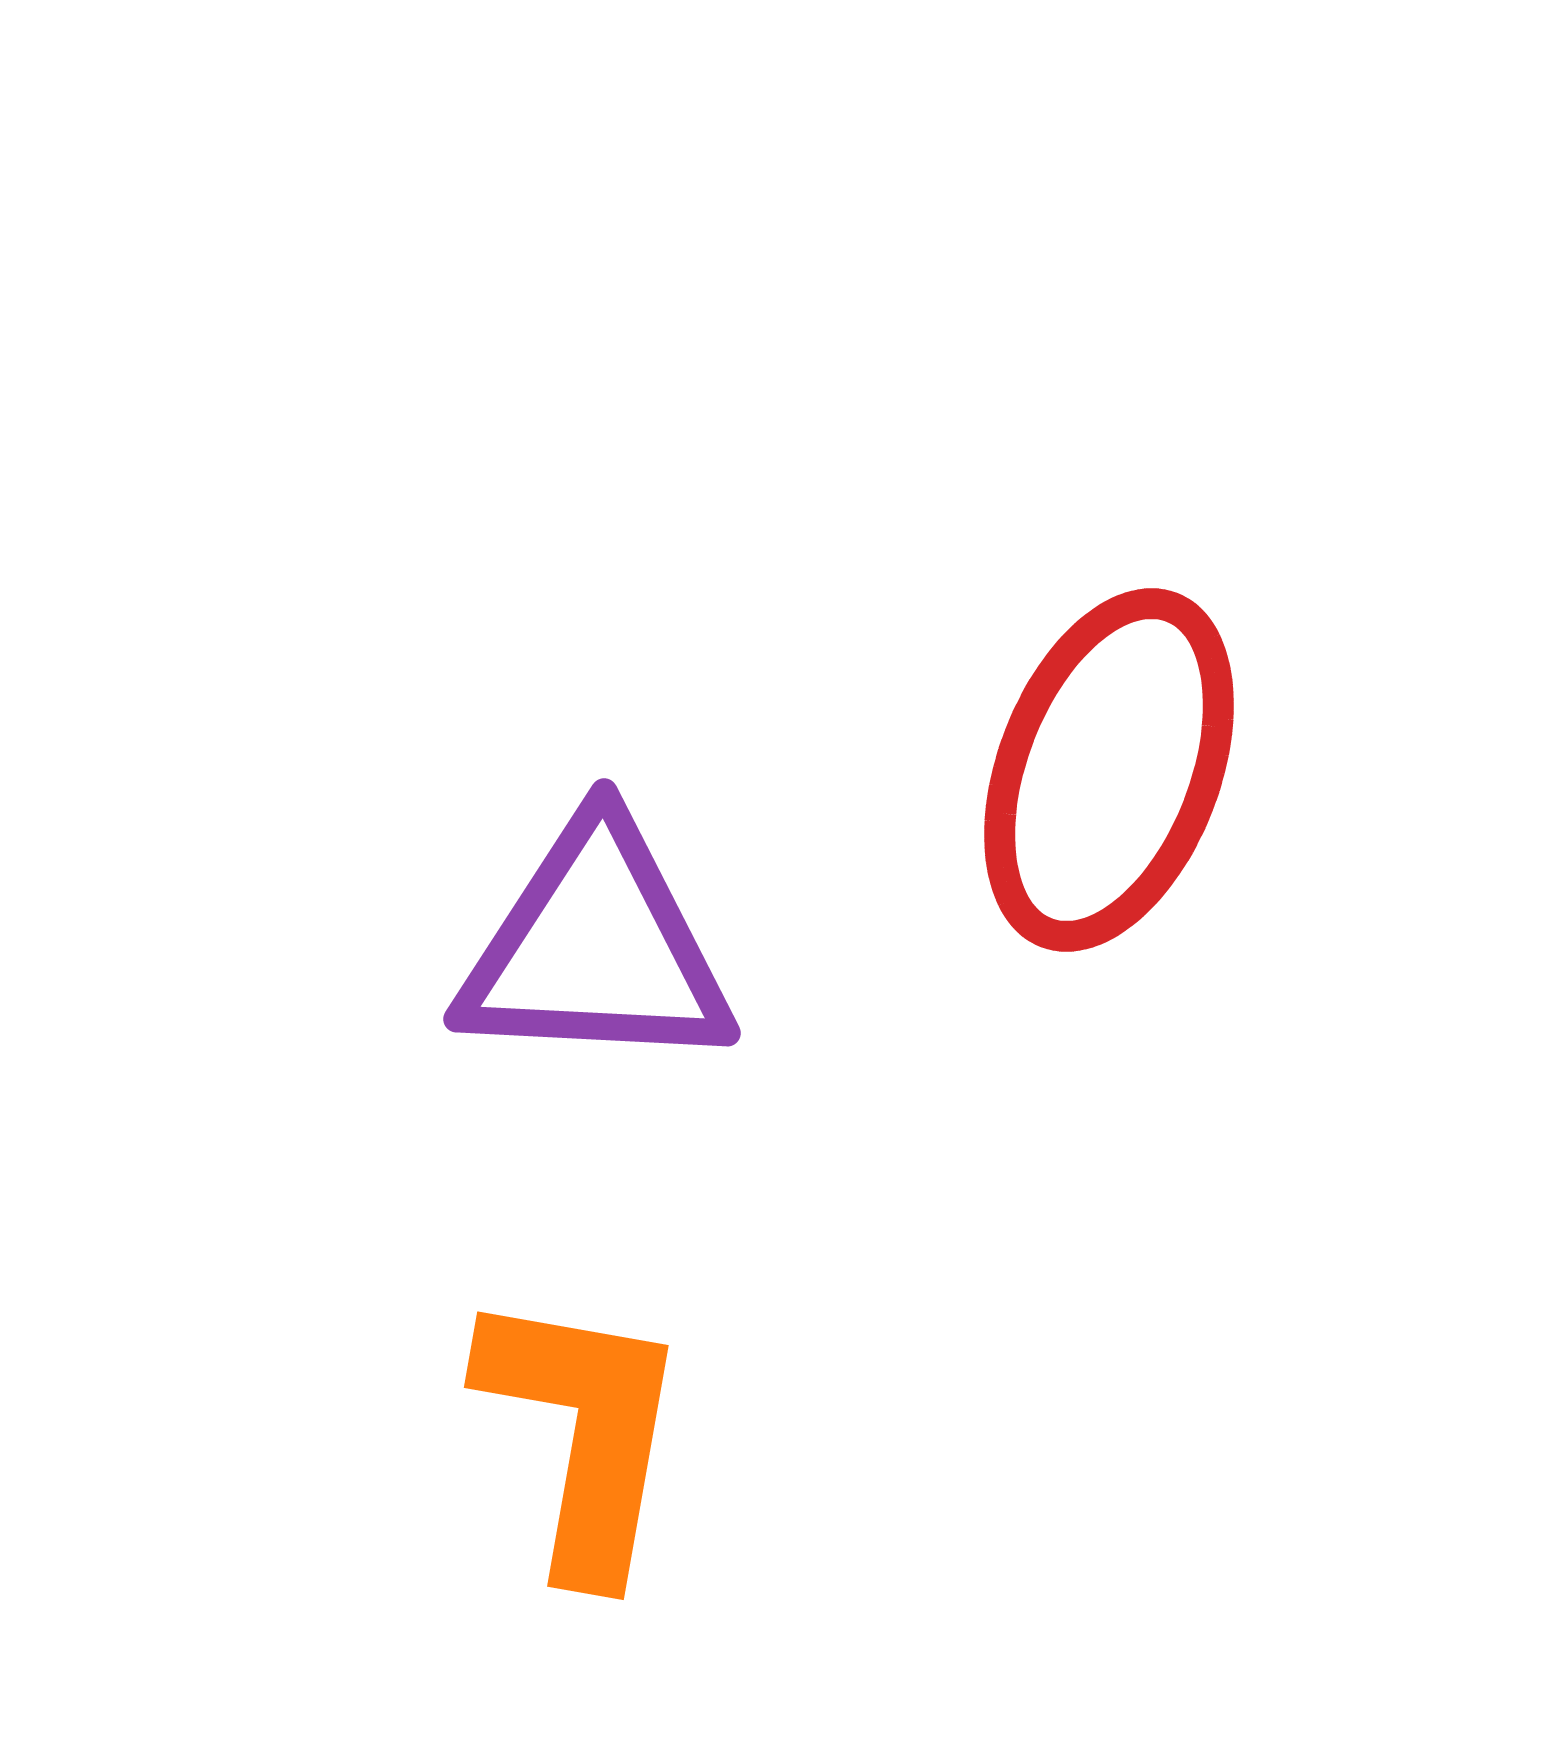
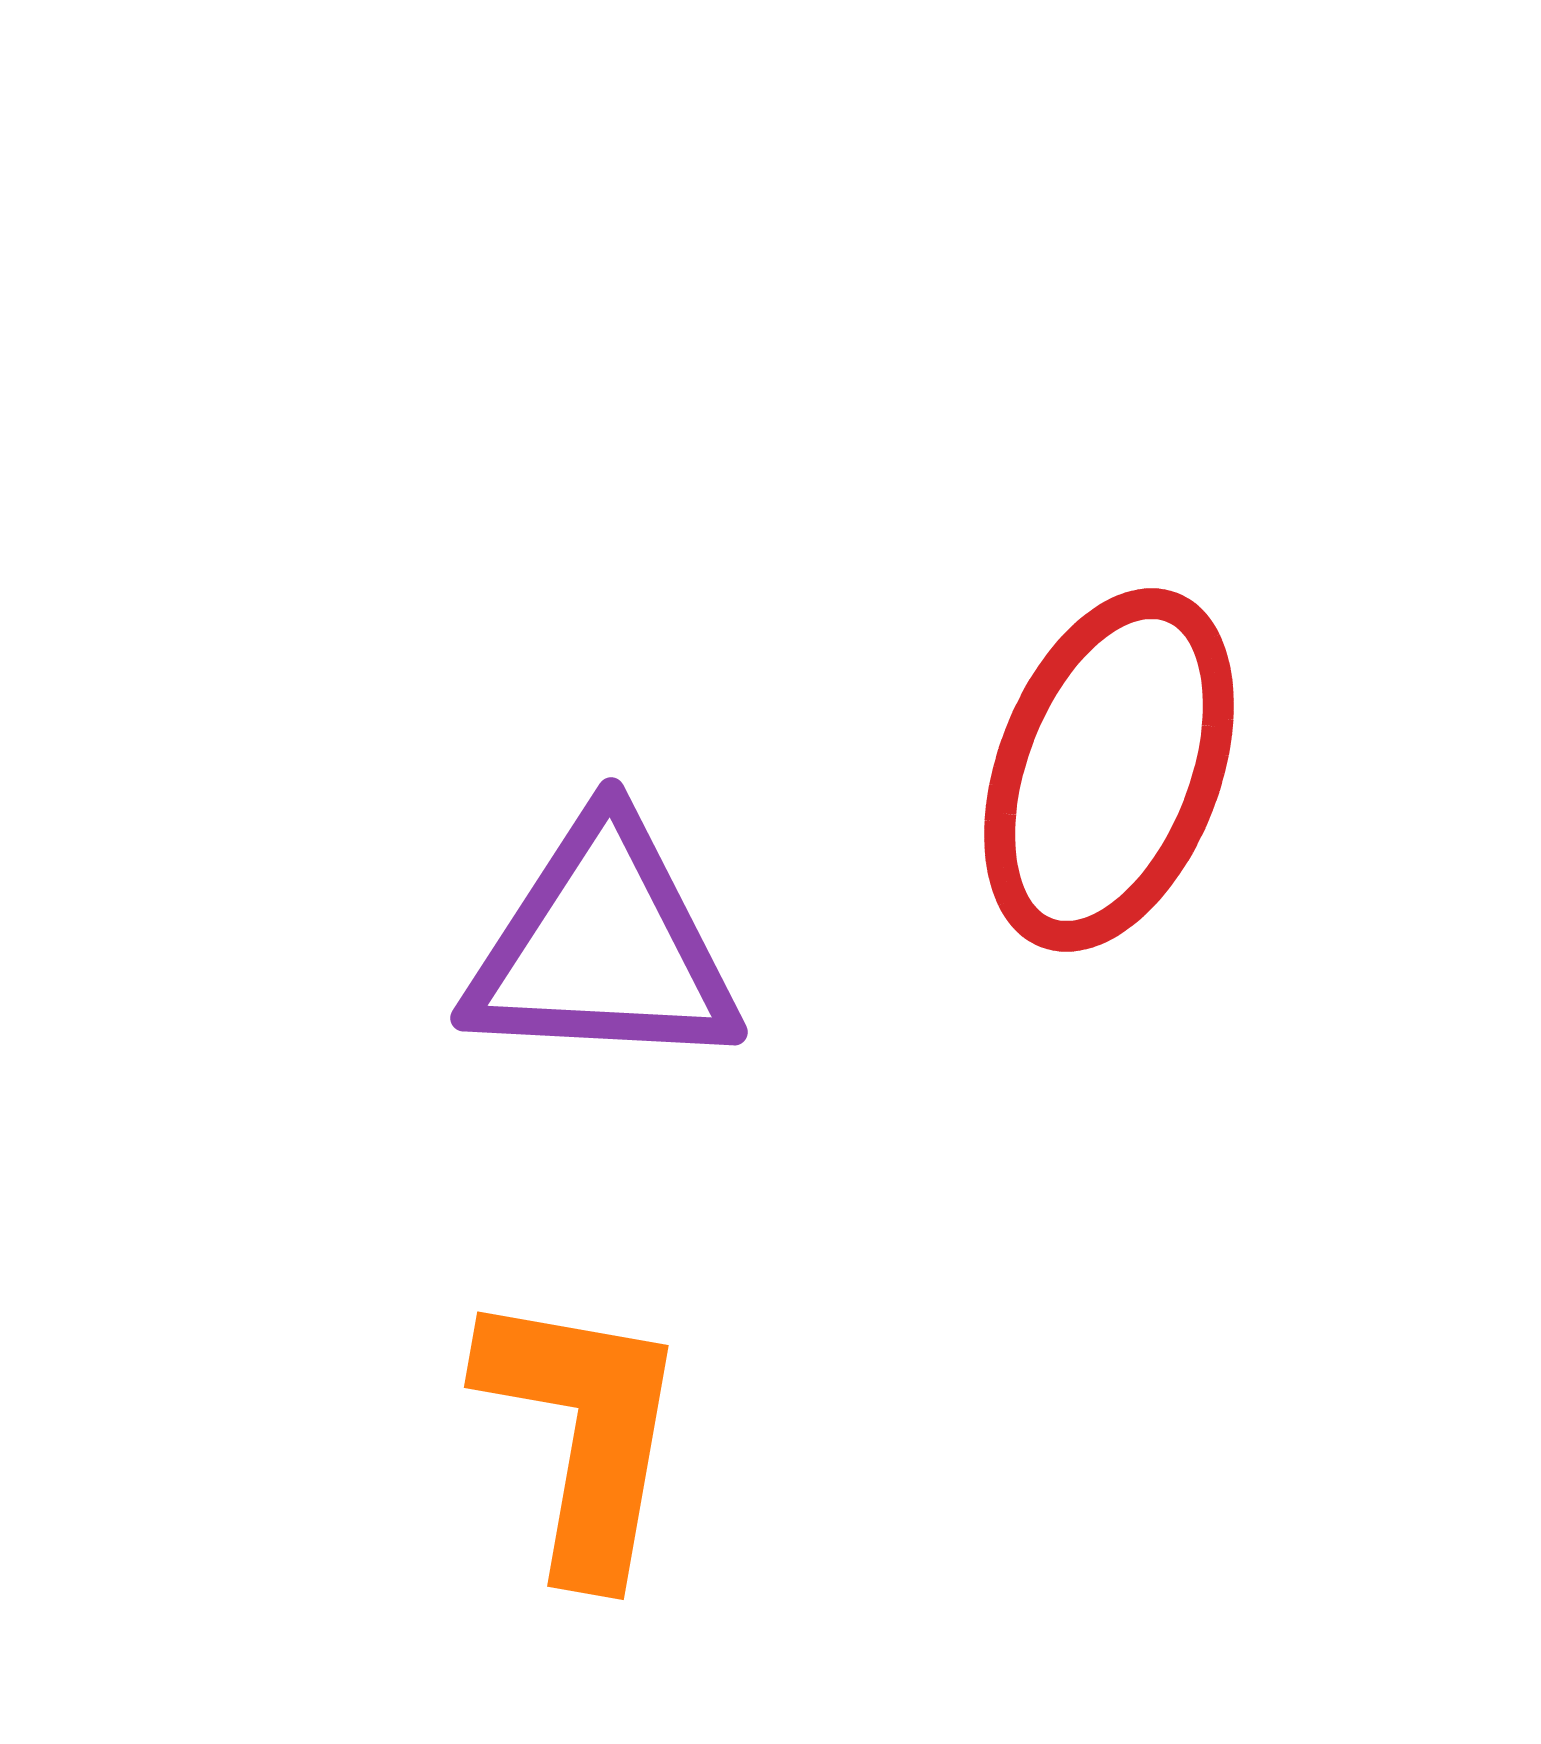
purple triangle: moved 7 px right, 1 px up
